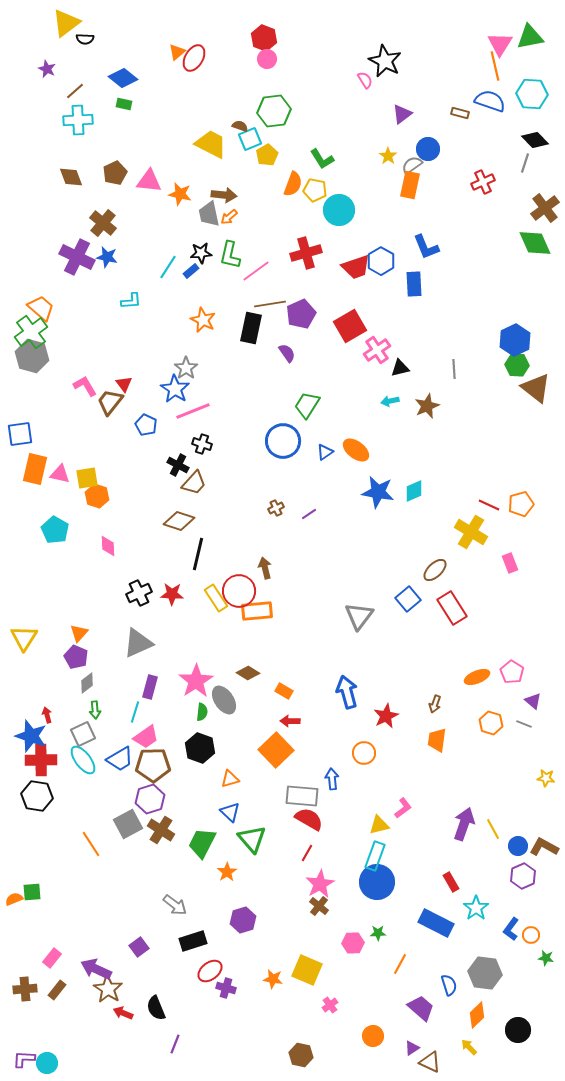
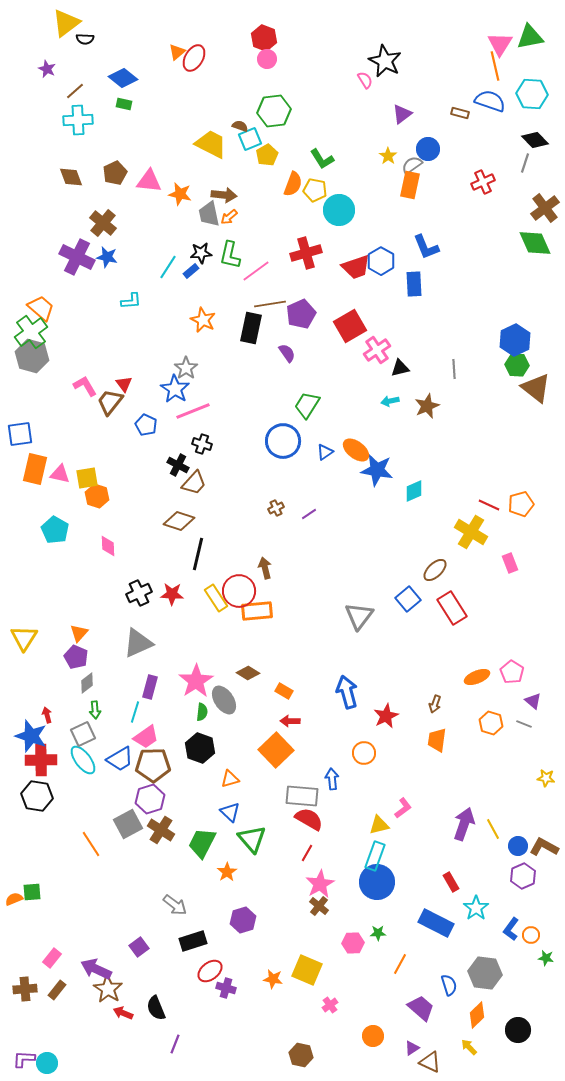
blue star at (378, 492): moved 1 px left, 22 px up
